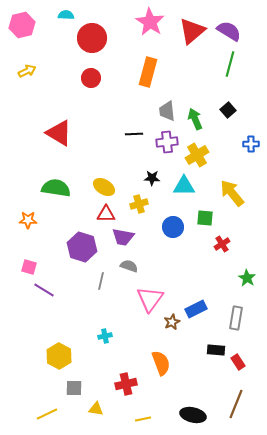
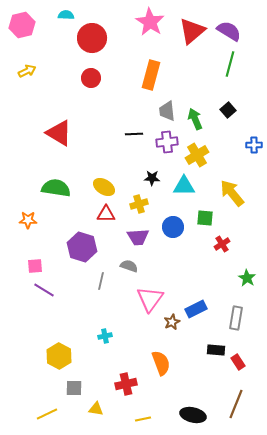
orange rectangle at (148, 72): moved 3 px right, 3 px down
blue cross at (251, 144): moved 3 px right, 1 px down
purple trapezoid at (123, 237): moved 15 px right; rotated 15 degrees counterclockwise
pink square at (29, 267): moved 6 px right, 1 px up; rotated 21 degrees counterclockwise
